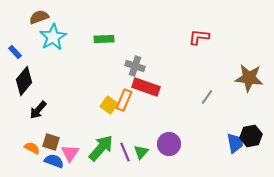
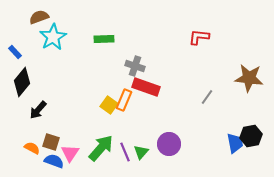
black diamond: moved 2 px left, 1 px down
